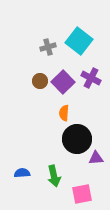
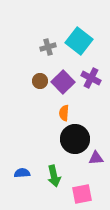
black circle: moved 2 px left
